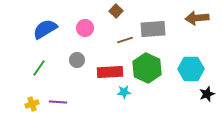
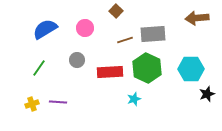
gray rectangle: moved 5 px down
cyan star: moved 10 px right, 7 px down; rotated 16 degrees counterclockwise
